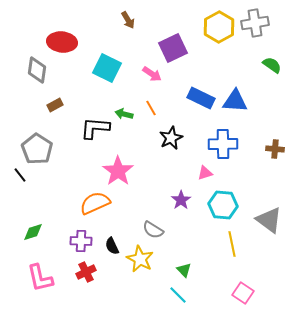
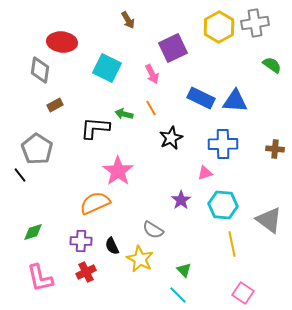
gray diamond: moved 3 px right
pink arrow: rotated 30 degrees clockwise
